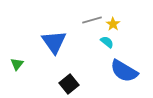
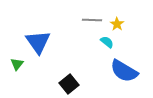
gray line: rotated 18 degrees clockwise
yellow star: moved 4 px right
blue triangle: moved 16 px left
